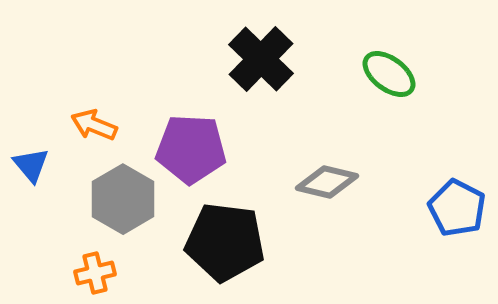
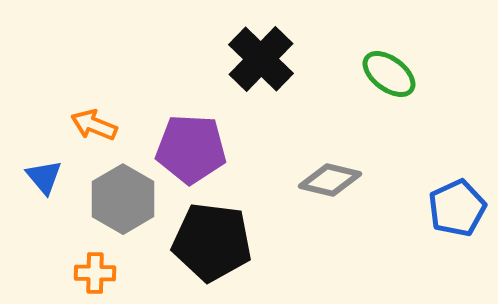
blue triangle: moved 13 px right, 12 px down
gray diamond: moved 3 px right, 2 px up
blue pentagon: rotated 20 degrees clockwise
black pentagon: moved 13 px left
orange cross: rotated 15 degrees clockwise
